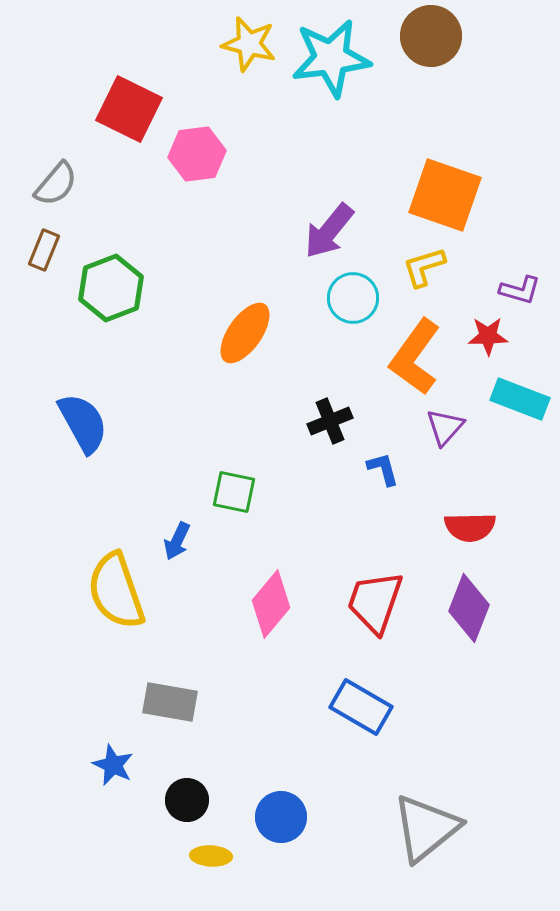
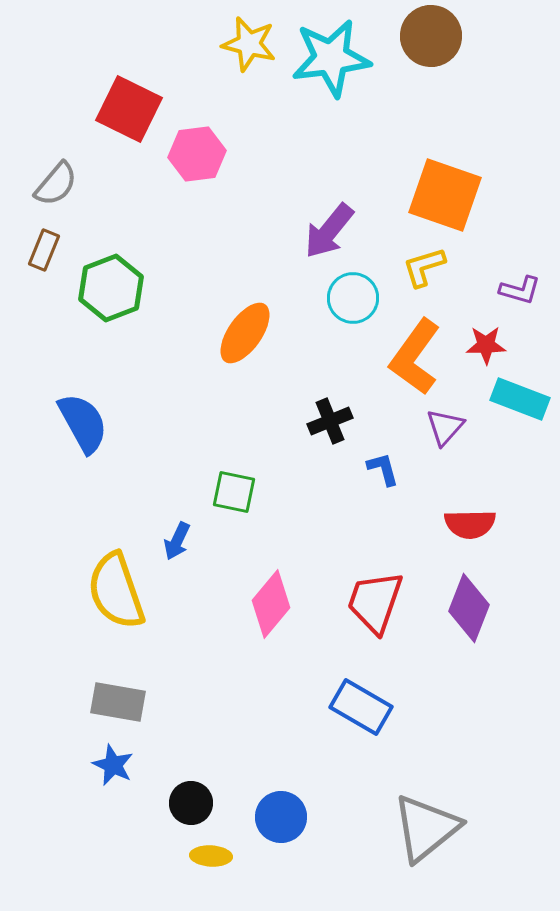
red star: moved 2 px left, 9 px down
red semicircle: moved 3 px up
gray rectangle: moved 52 px left
black circle: moved 4 px right, 3 px down
